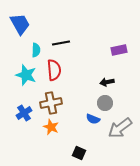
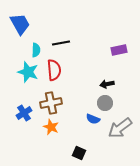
cyan star: moved 2 px right, 3 px up
black arrow: moved 2 px down
